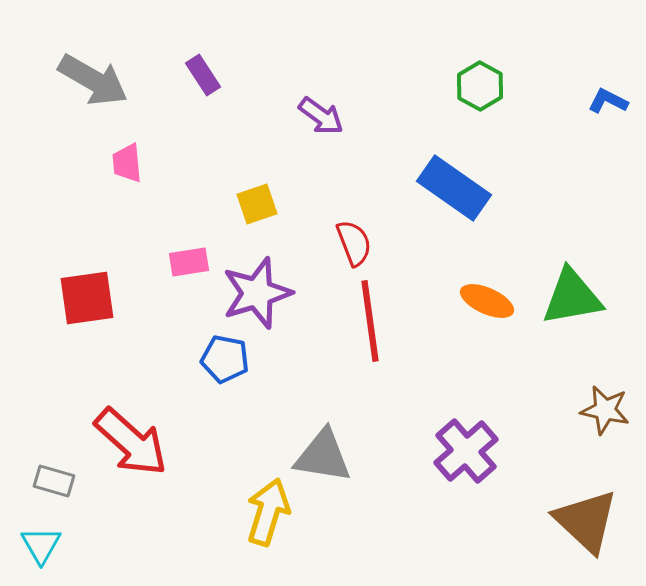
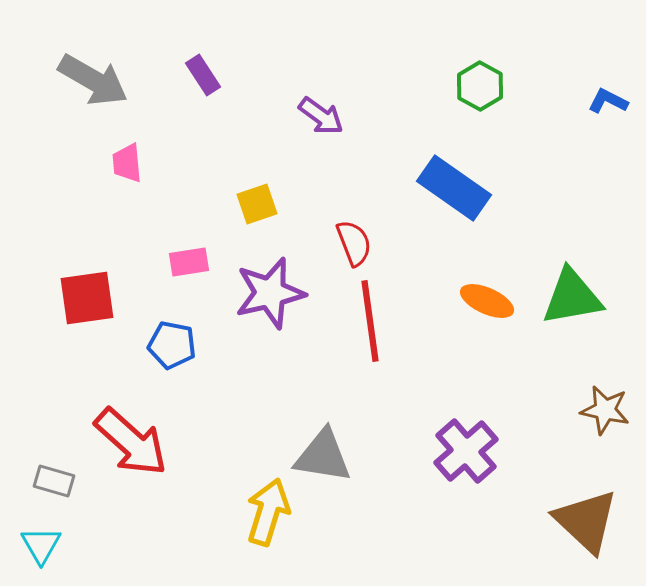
purple star: moved 13 px right; rotated 4 degrees clockwise
blue pentagon: moved 53 px left, 14 px up
